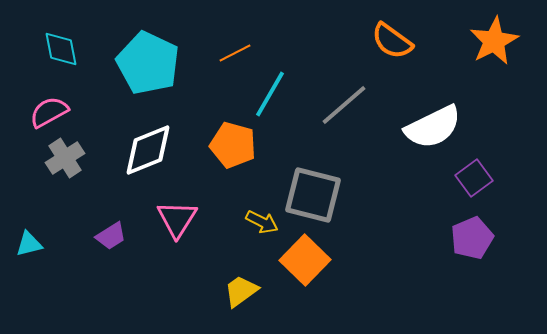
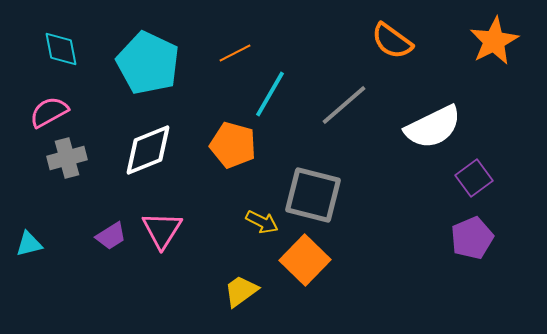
gray cross: moved 2 px right; rotated 18 degrees clockwise
pink triangle: moved 15 px left, 11 px down
